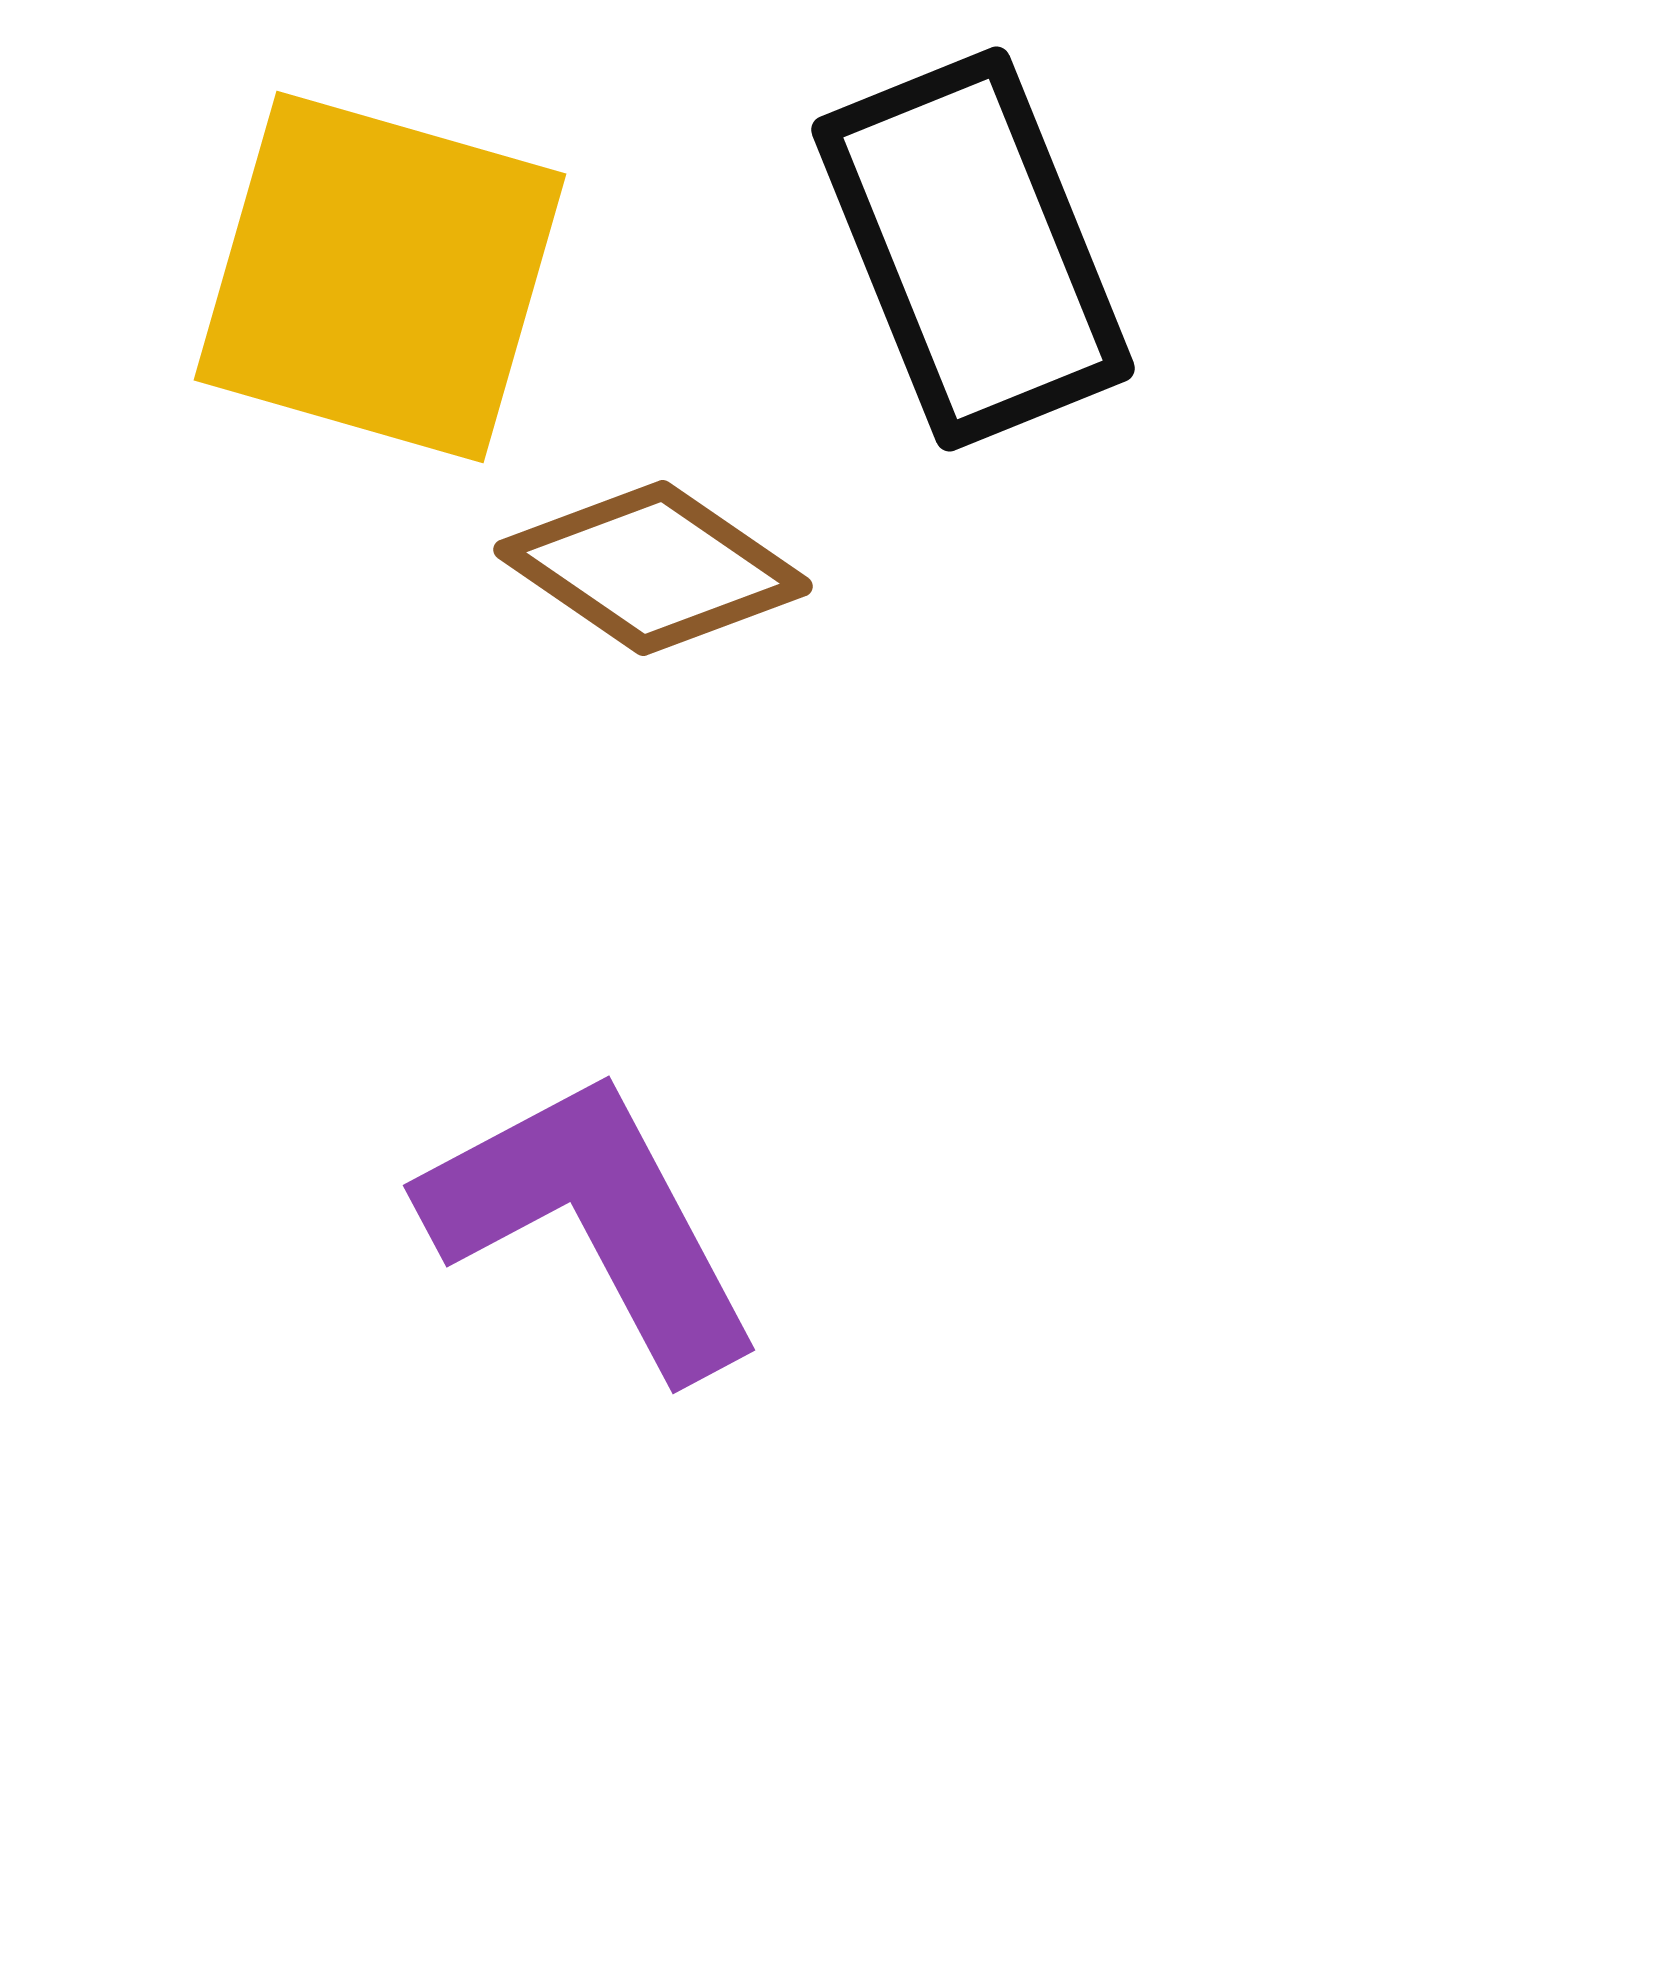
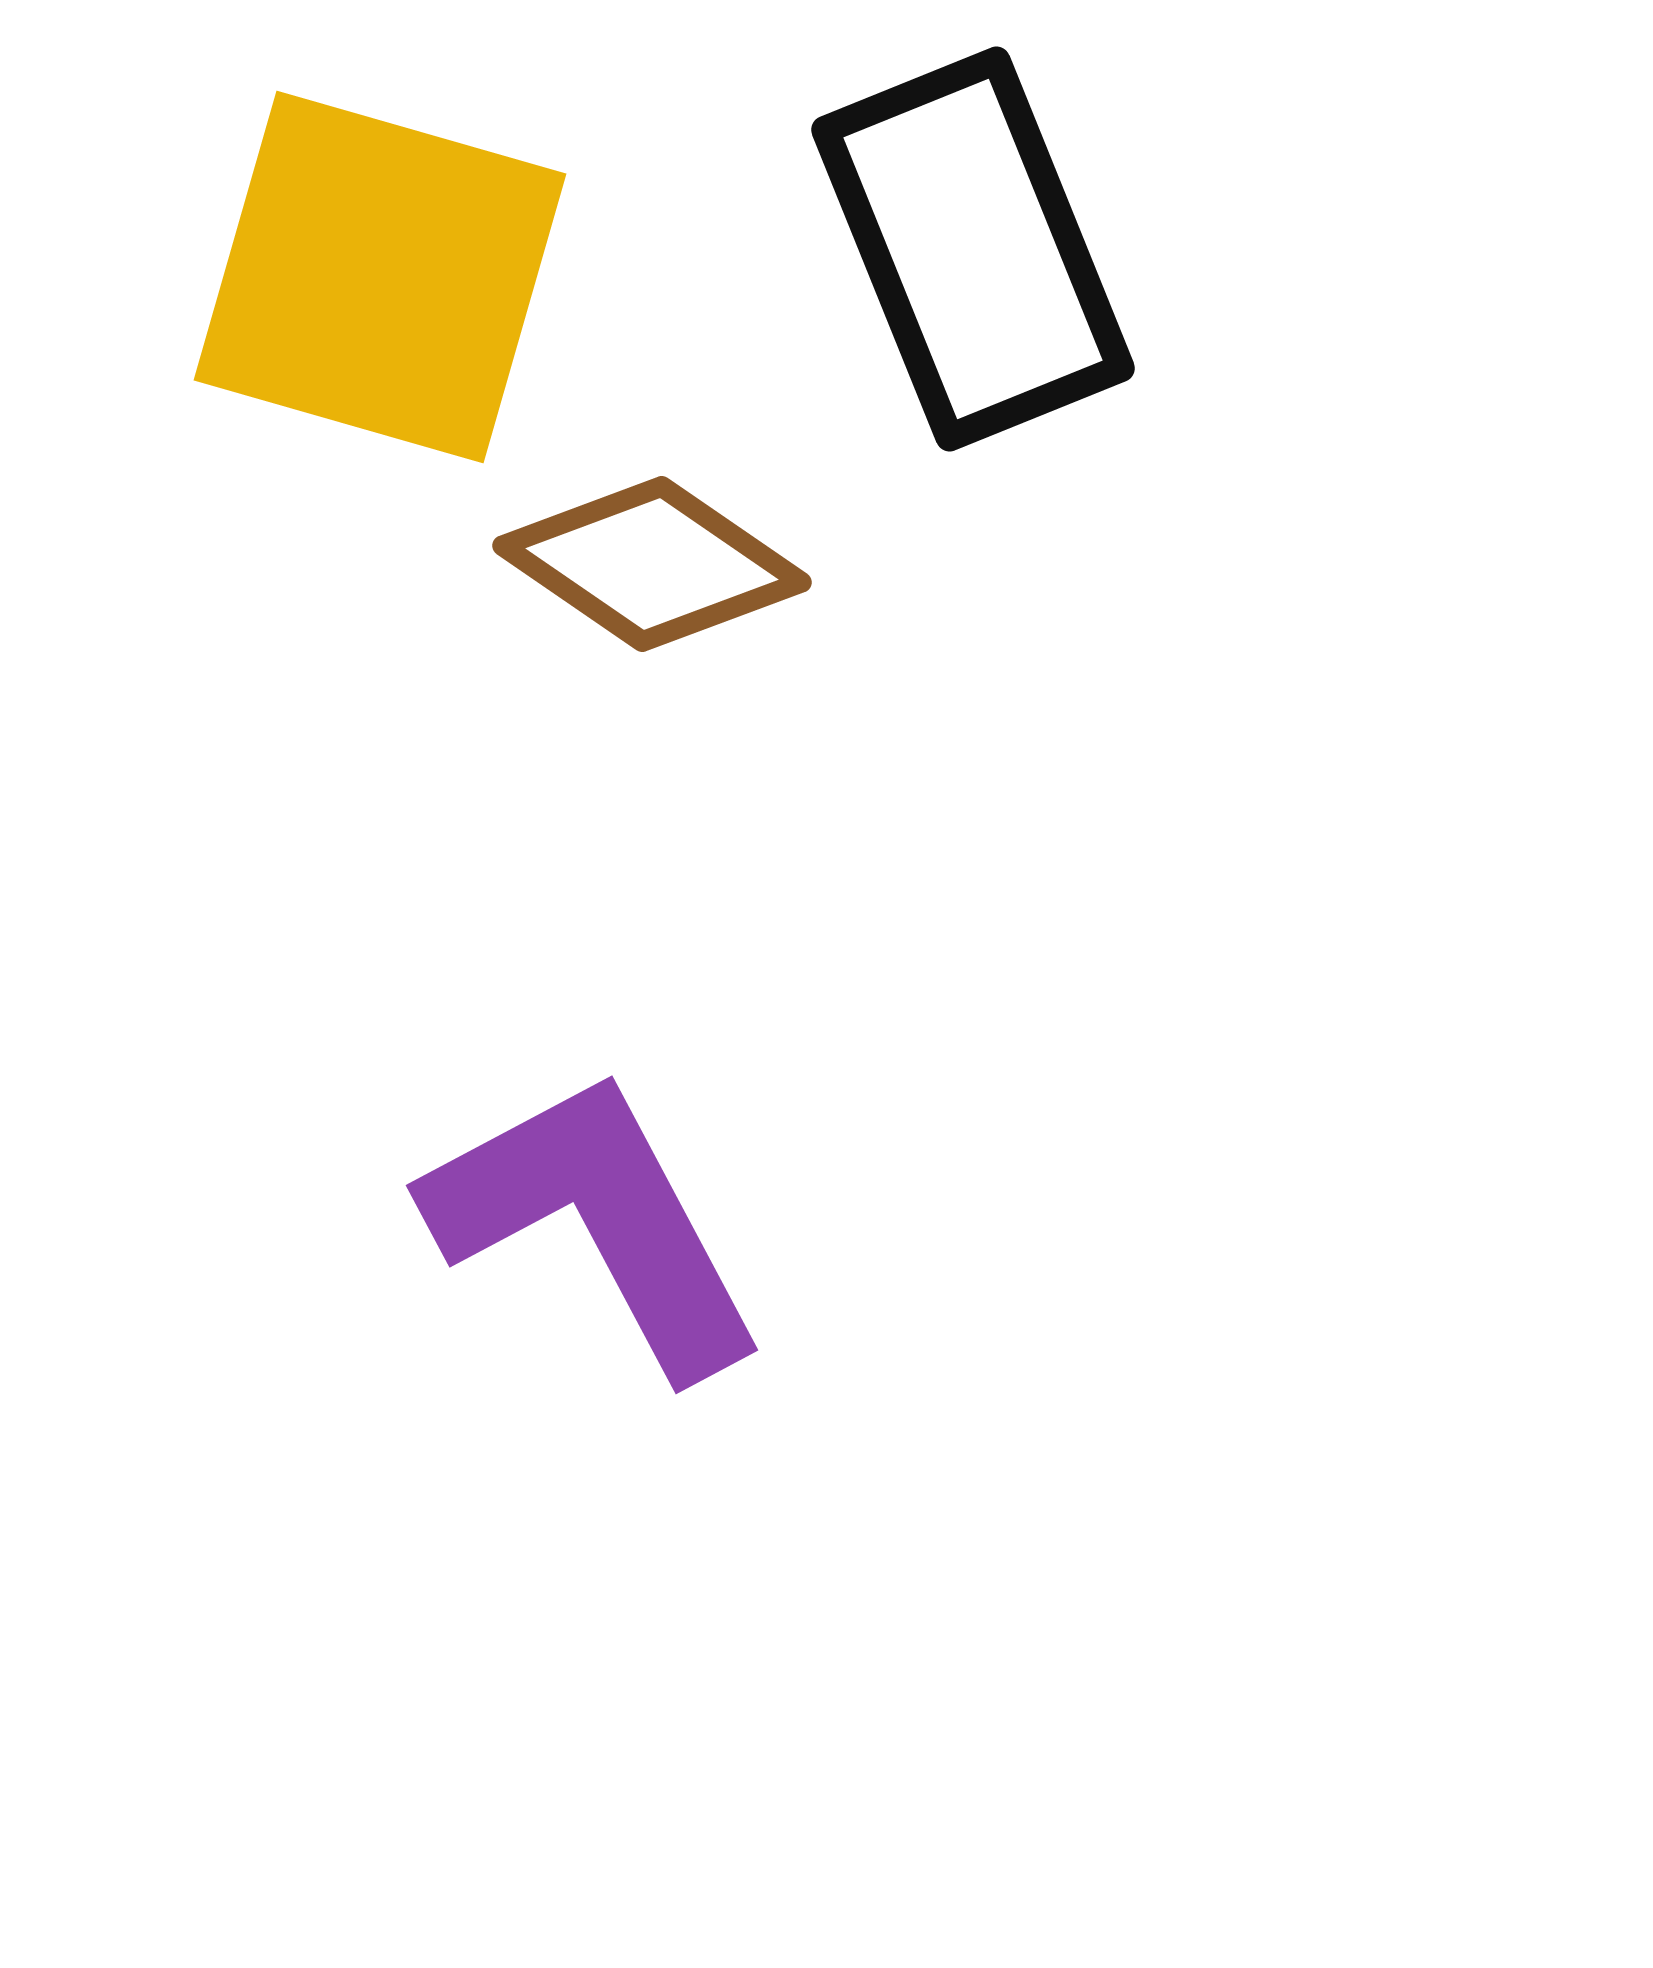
brown diamond: moved 1 px left, 4 px up
purple L-shape: moved 3 px right
